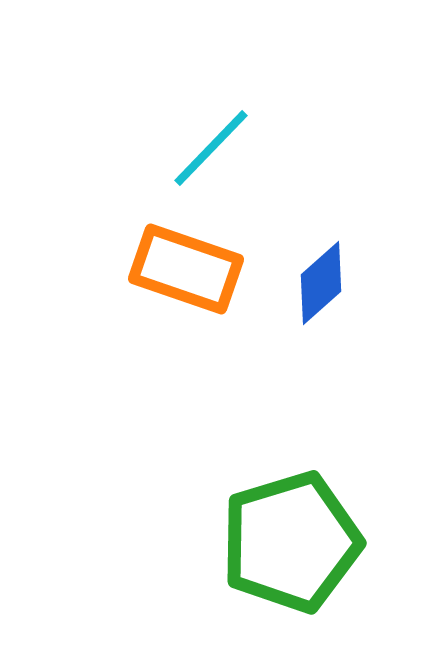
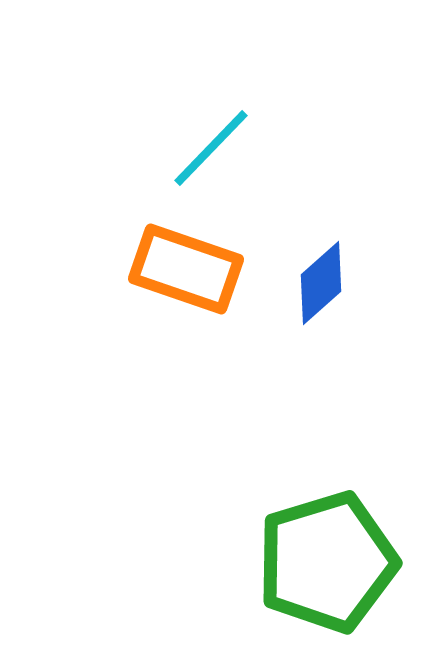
green pentagon: moved 36 px right, 20 px down
